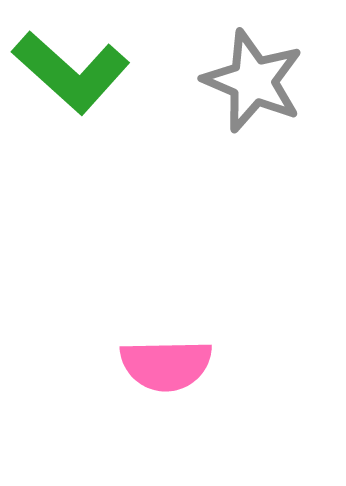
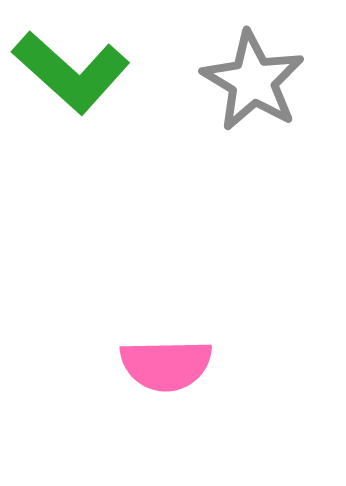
gray star: rotated 8 degrees clockwise
